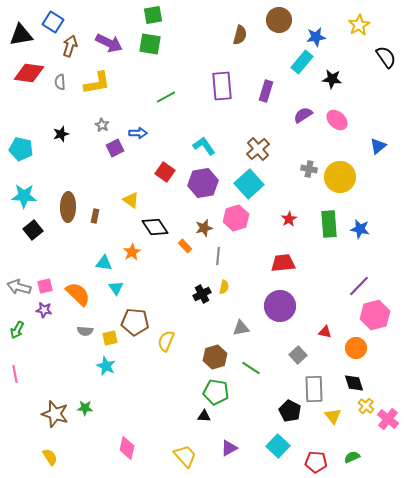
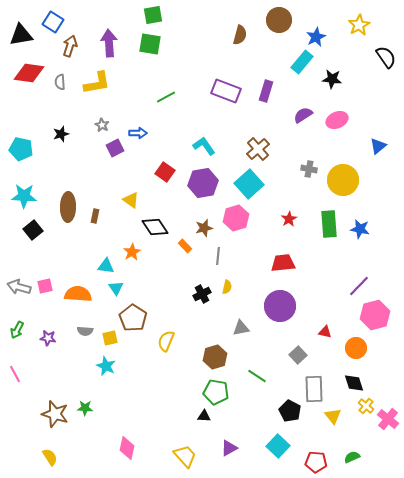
blue star at (316, 37): rotated 18 degrees counterclockwise
purple arrow at (109, 43): rotated 120 degrees counterclockwise
purple rectangle at (222, 86): moved 4 px right, 5 px down; rotated 64 degrees counterclockwise
pink ellipse at (337, 120): rotated 65 degrees counterclockwise
yellow circle at (340, 177): moved 3 px right, 3 px down
cyan triangle at (104, 263): moved 2 px right, 3 px down
yellow semicircle at (224, 287): moved 3 px right
orange semicircle at (78, 294): rotated 40 degrees counterclockwise
purple star at (44, 310): moved 4 px right, 28 px down
brown pentagon at (135, 322): moved 2 px left, 4 px up; rotated 28 degrees clockwise
green line at (251, 368): moved 6 px right, 8 px down
pink line at (15, 374): rotated 18 degrees counterclockwise
